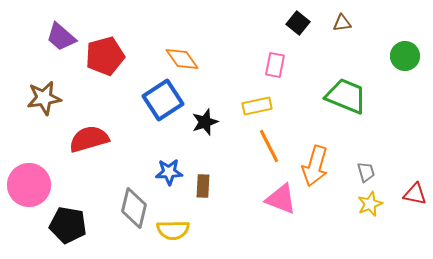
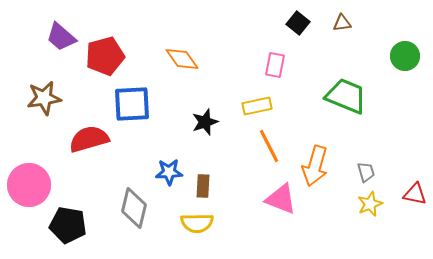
blue square: moved 31 px left, 4 px down; rotated 30 degrees clockwise
yellow semicircle: moved 24 px right, 7 px up
